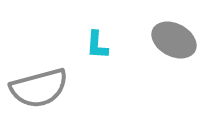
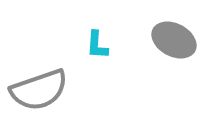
gray semicircle: moved 2 px down; rotated 4 degrees counterclockwise
